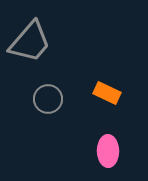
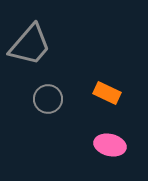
gray trapezoid: moved 3 px down
pink ellipse: moved 2 px right, 6 px up; rotated 76 degrees counterclockwise
